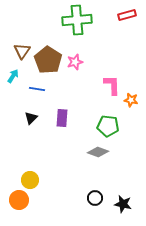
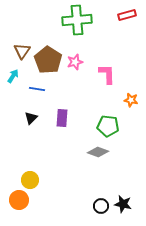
pink L-shape: moved 5 px left, 11 px up
black circle: moved 6 px right, 8 px down
